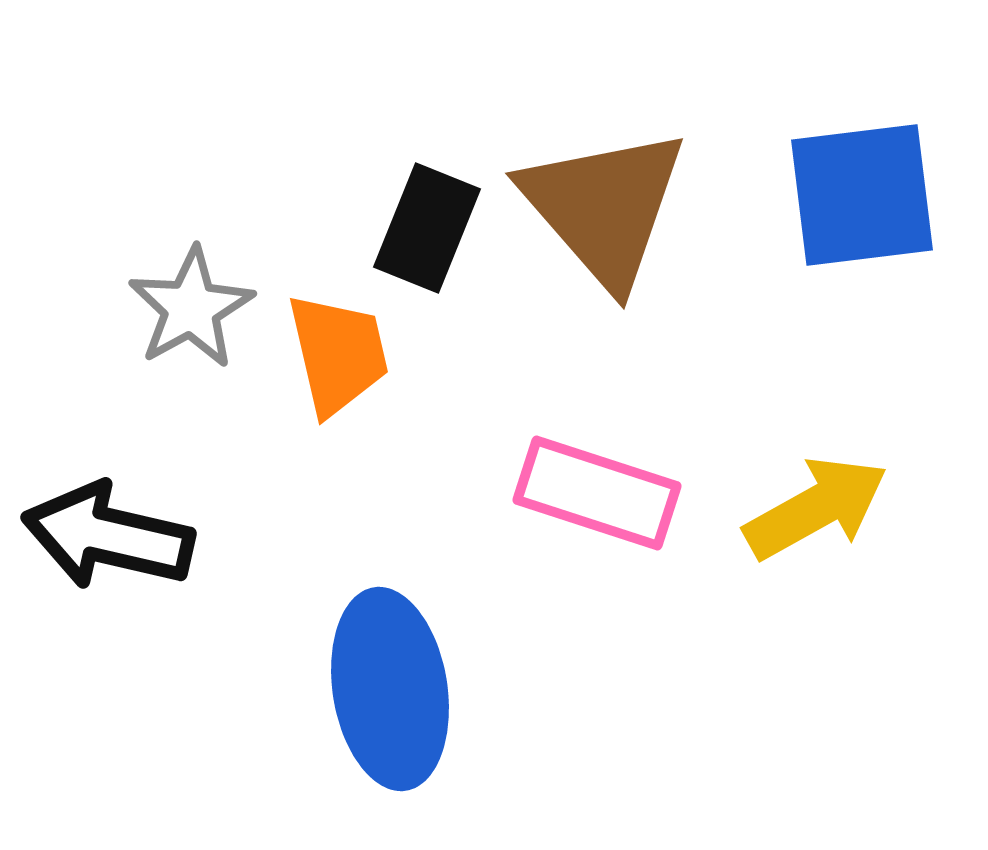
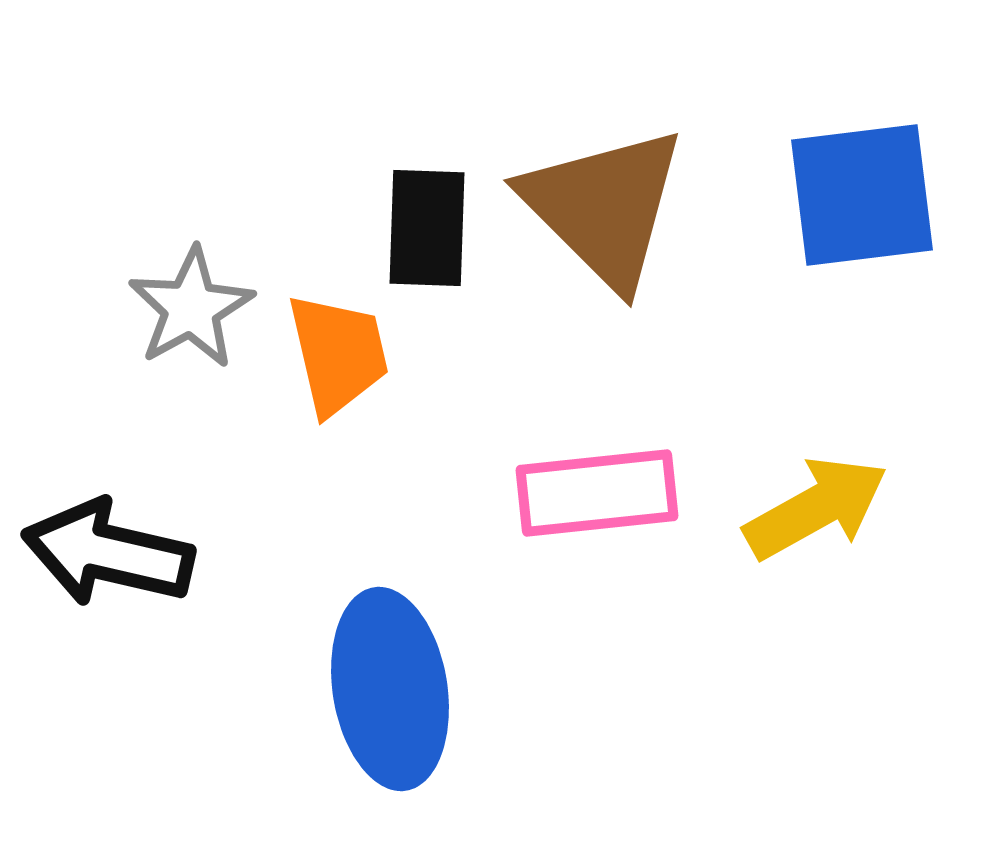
brown triangle: rotated 4 degrees counterclockwise
black rectangle: rotated 20 degrees counterclockwise
pink rectangle: rotated 24 degrees counterclockwise
black arrow: moved 17 px down
